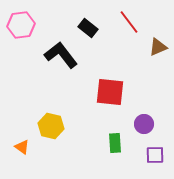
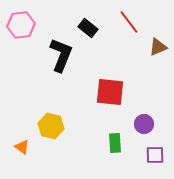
black L-shape: rotated 60 degrees clockwise
